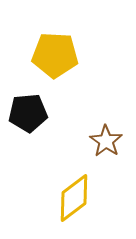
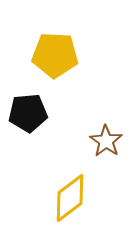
yellow diamond: moved 4 px left
